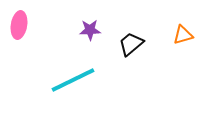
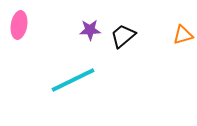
black trapezoid: moved 8 px left, 8 px up
